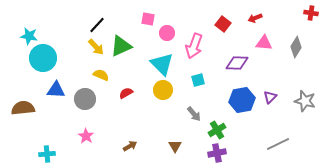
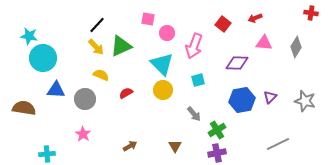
brown semicircle: moved 1 px right; rotated 15 degrees clockwise
pink star: moved 3 px left, 2 px up
